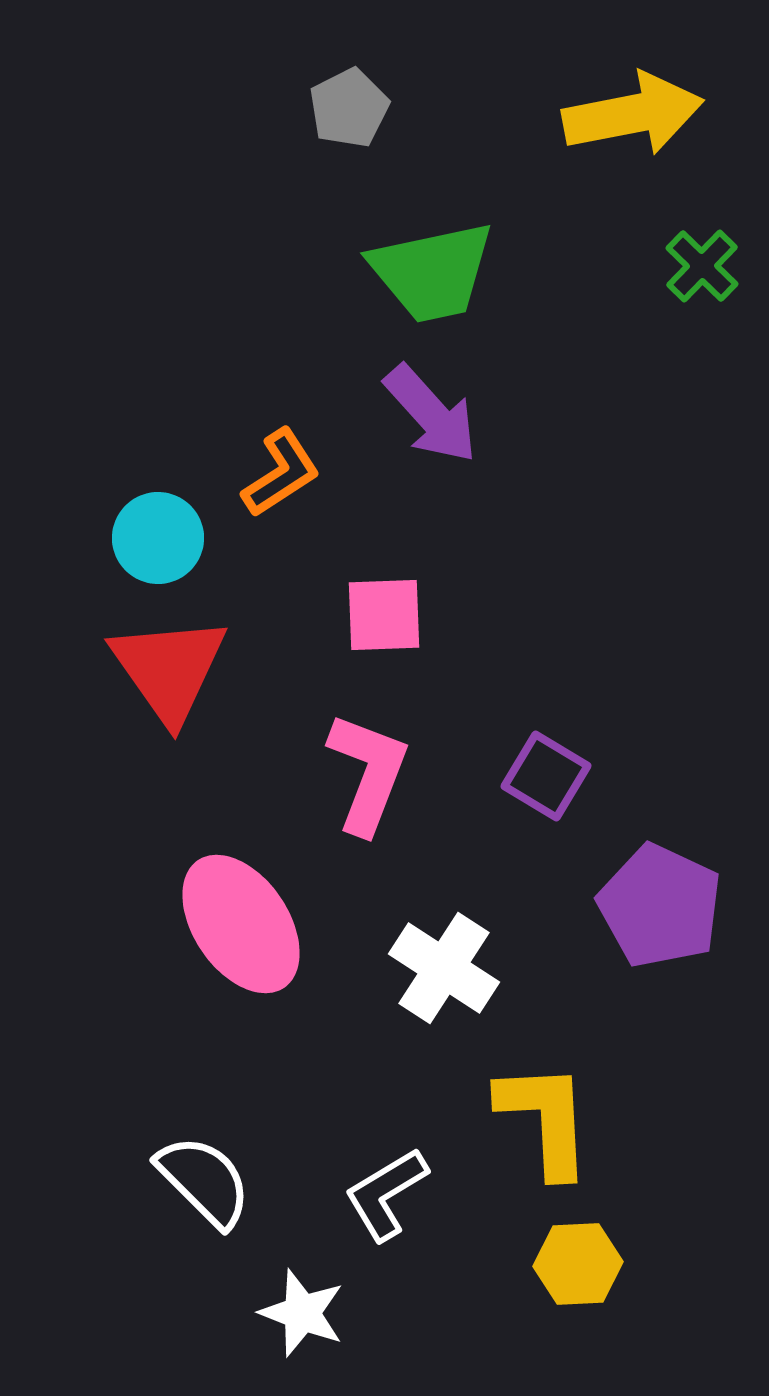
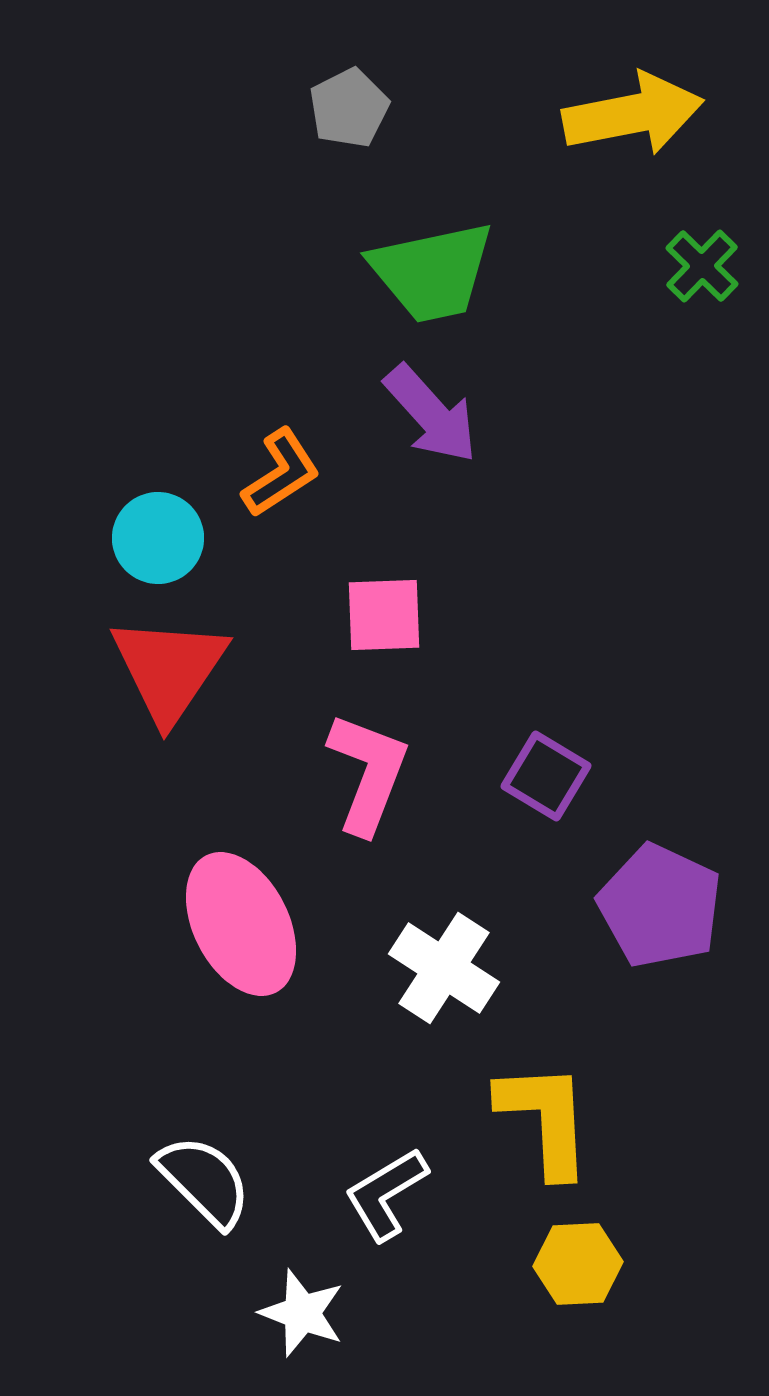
red triangle: rotated 9 degrees clockwise
pink ellipse: rotated 7 degrees clockwise
